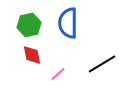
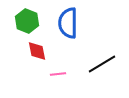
green hexagon: moved 2 px left, 4 px up; rotated 25 degrees counterclockwise
red diamond: moved 5 px right, 4 px up
pink line: rotated 35 degrees clockwise
